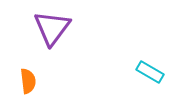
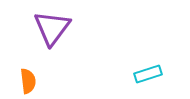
cyan rectangle: moved 2 px left, 2 px down; rotated 48 degrees counterclockwise
